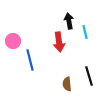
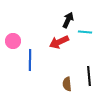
black arrow: moved 1 px left, 1 px up; rotated 35 degrees clockwise
cyan line: rotated 72 degrees counterclockwise
red arrow: rotated 72 degrees clockwise
blue line: rotated 15 degrees clockwise
black line: rotated 12 degrees clockwise
